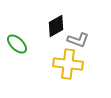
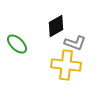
gray L-shape: moved 3 px left, 3 px down
yellow cross: moved 2 px left, 1 px down
